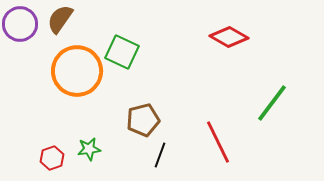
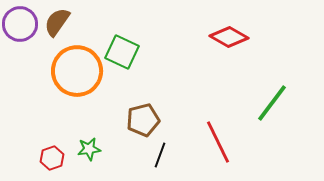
brown semicircle: moved 3 px left, 3 px down
